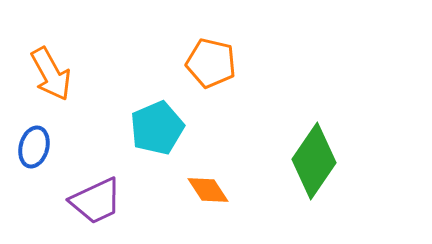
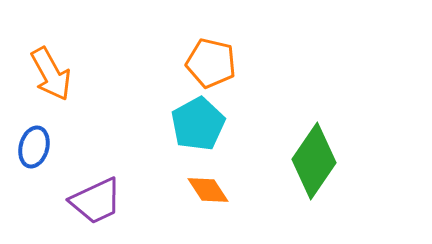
cyan pentagon: moved 41 px right, 4 px up; rotated 6 degrees counterclockwise
